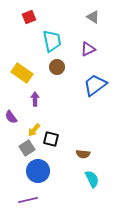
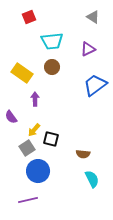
cyan trapezoid: rotated 95 degrees clockwise
brown circle: moved 5 px left
